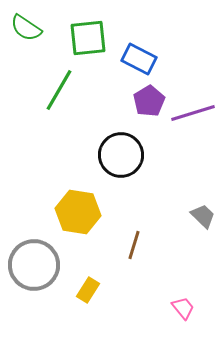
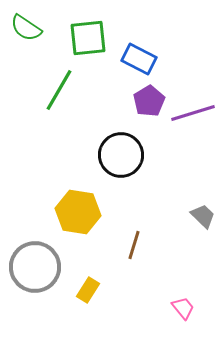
gray circle: moved 1 px right, 2 px down
